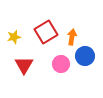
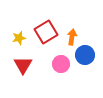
yellow star: moved 5 px right, 1 px down
blue circle: moved 1 px up
red triangle: moved 1 px left
